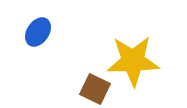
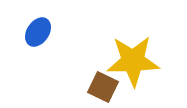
brown square: moved 8 px right, 2 px up
